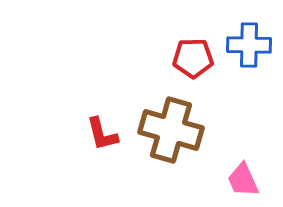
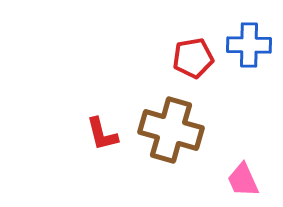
red pentagon: rotated 9 degrees counterclockwise
